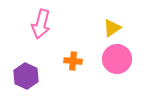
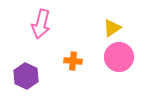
pink circle: moved 2 px right, 2 px up
